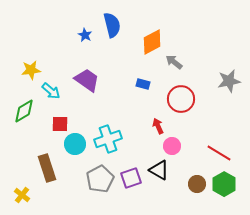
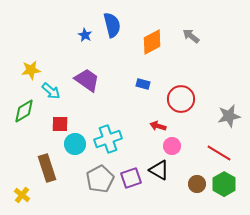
gray arrow: moved 17 px right, 26 px up
gray star: moved 35 px down
red arrow: rotated 49 degrees counterclockwise
